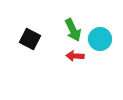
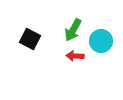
green arrow: rotated 55 degrees clockwise
cyan circle: moved 1 px right, 2 px down
